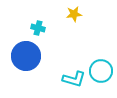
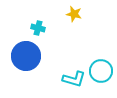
yellow star: rotated 21 degrees clockwise
